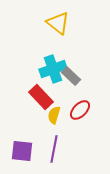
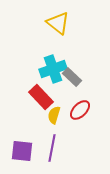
gray rectangle: moved 1 px right, 1 px down
purple line: moved 2 px left, 1 px up
